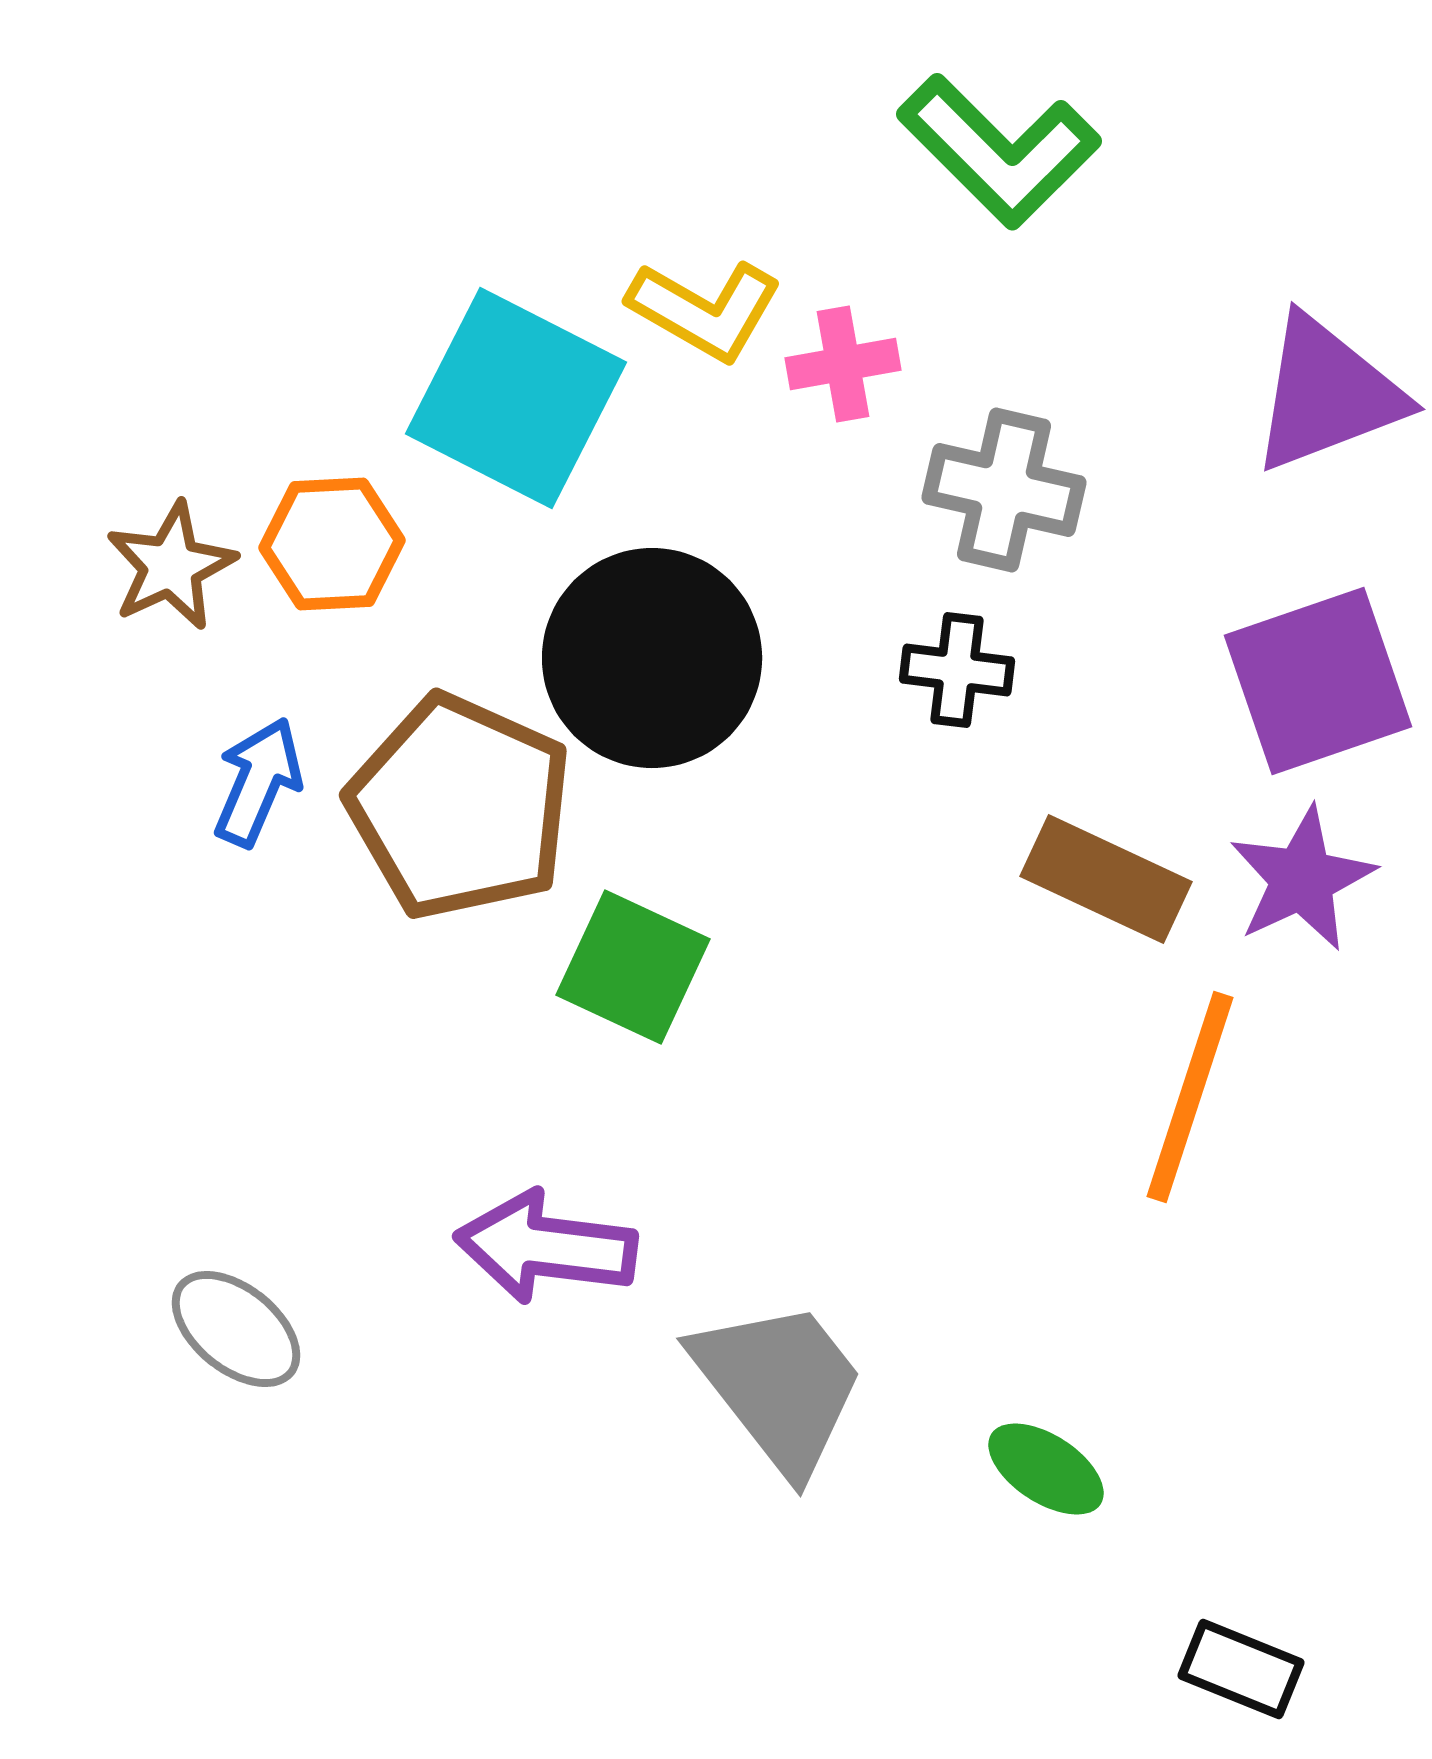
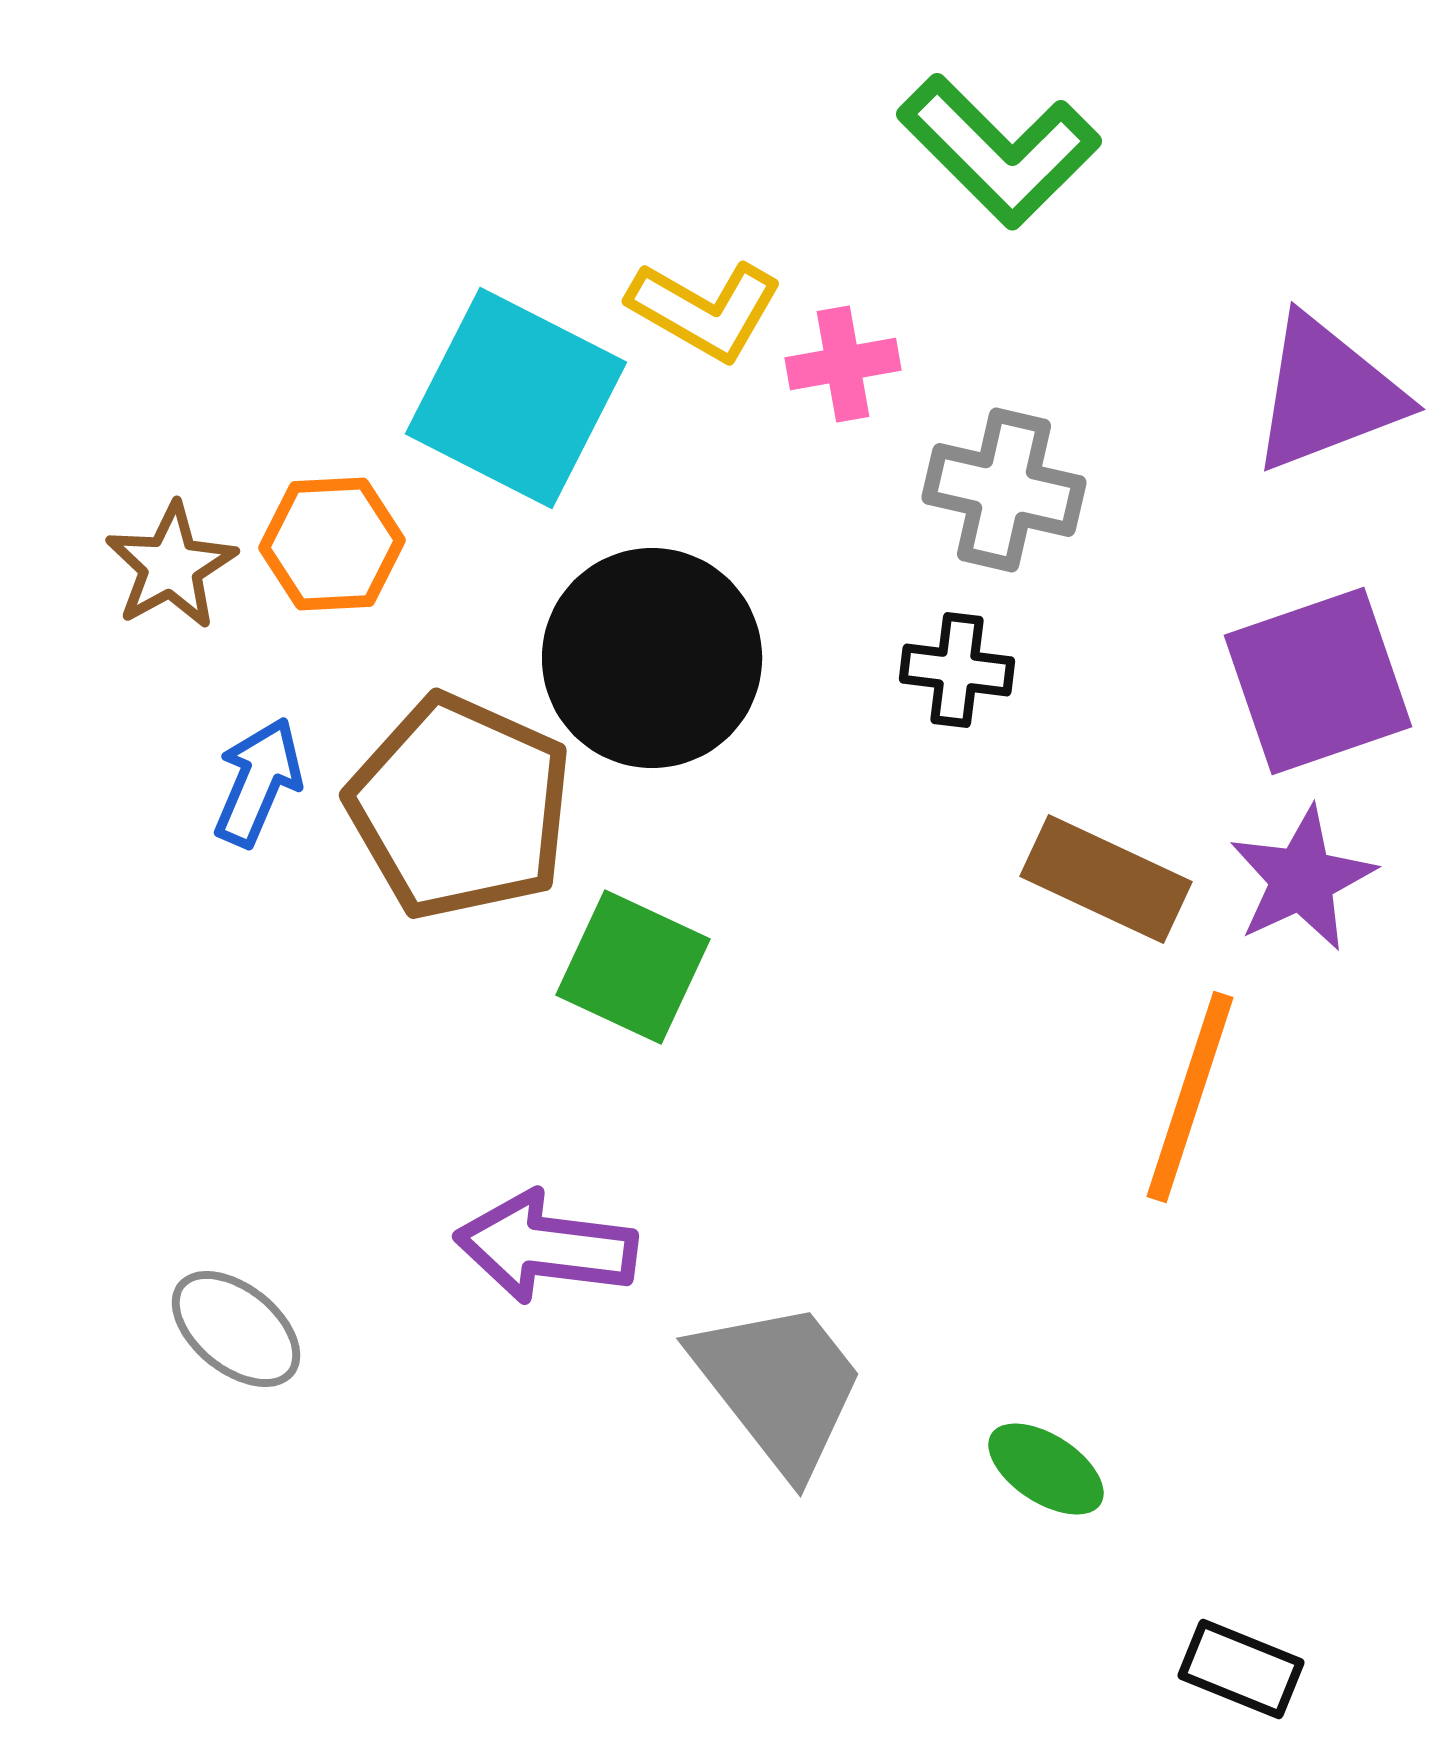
brown star: rotated 4 degrees counterclockwise
